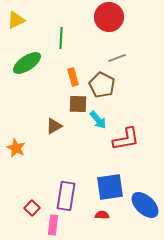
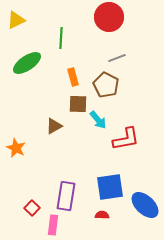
brown pentagon: moved 4 px right
